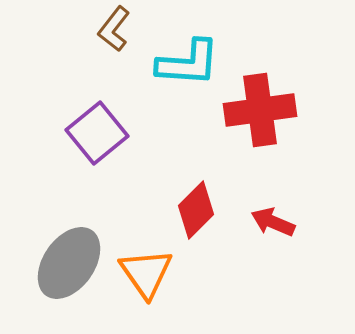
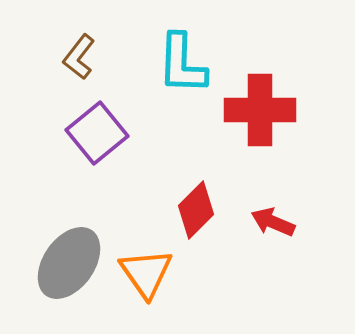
brown L-shape: moved 35 px left, 28 px down
cyan L-shape: moved 6 px left, 1 px down; rotated 88 degrees clockwise
red cross: rotated 8 degrees clockwise
